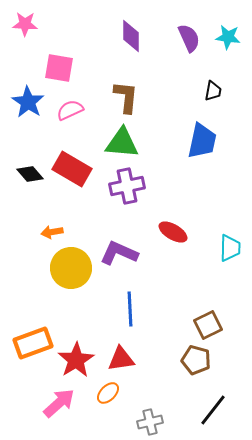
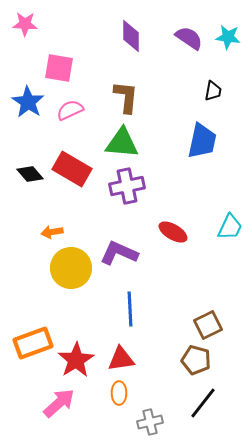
purple semicircle: rotated 32 degrees counterclockwise
cyan trapezoid: moved 21 px up; rotated 24 degrees clockwise
orange ellipse: moved 11 px right; rotated 45 degrees counterclockwise
black line: moved 10 px left, 7 px up
